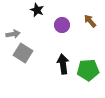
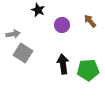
black star: moved 1 px right
